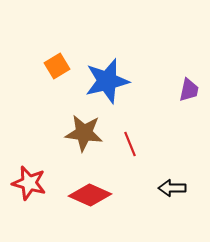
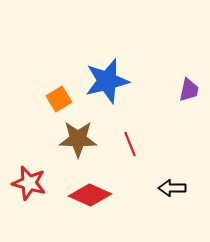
orange square: moved 2 px right, 33 px down
brown star: moved 6 px left, 6 px down; rotated 6 degrees counterclockwise
